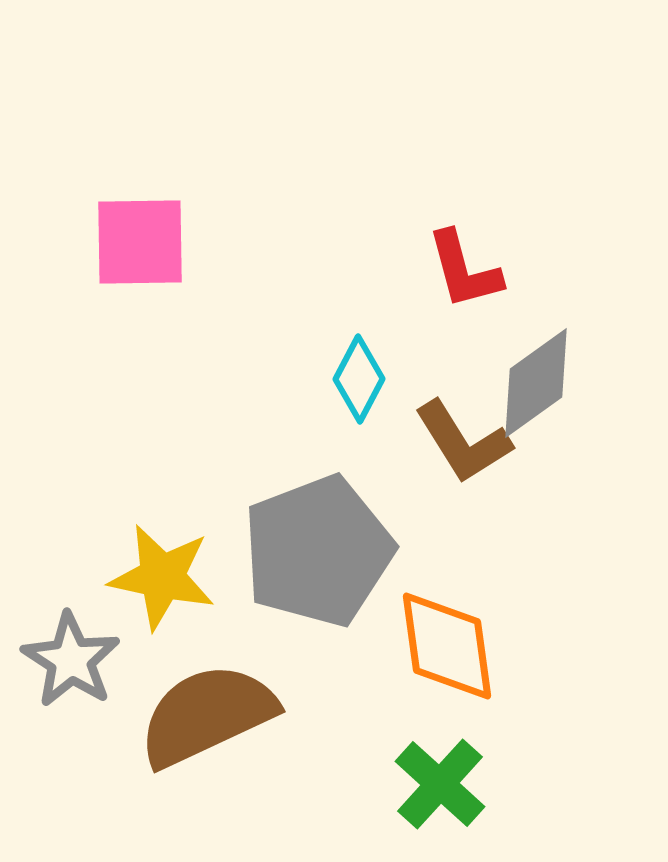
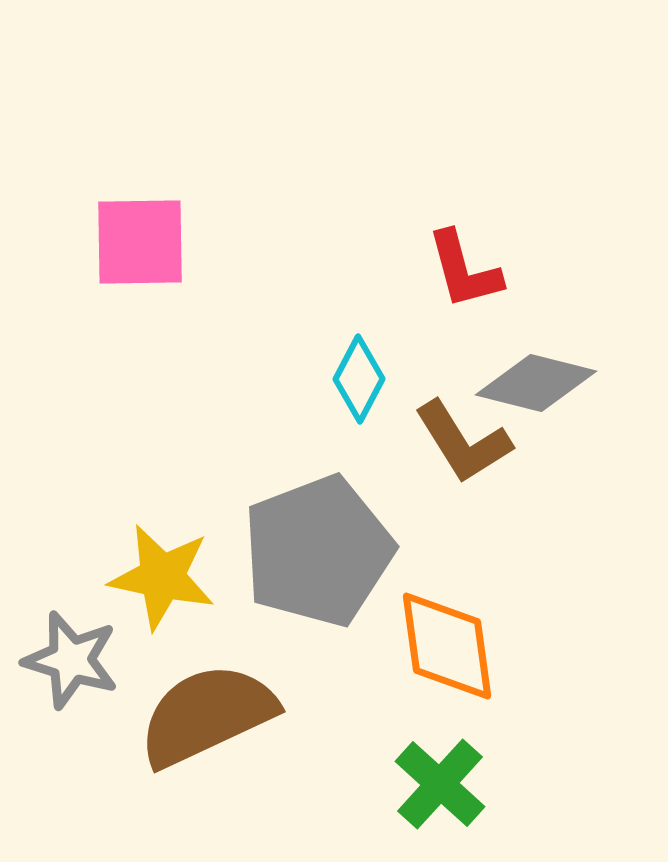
gray diamond: rotated 50 degrees clockwise
gray star: rotated 16 degrees counterclockwise
